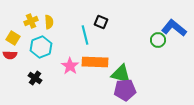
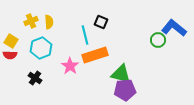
yellow square: moved 2 px left, 3 px down
cyan hexagon: moved 1 px down
orange rectangle: moved 7 px up; rotated 20 degrees counterclockwise
